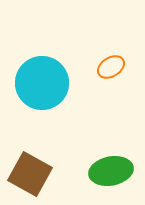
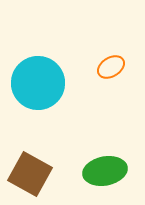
cyan circle: moved 4 px left
green ellipse: moved 6 px left
